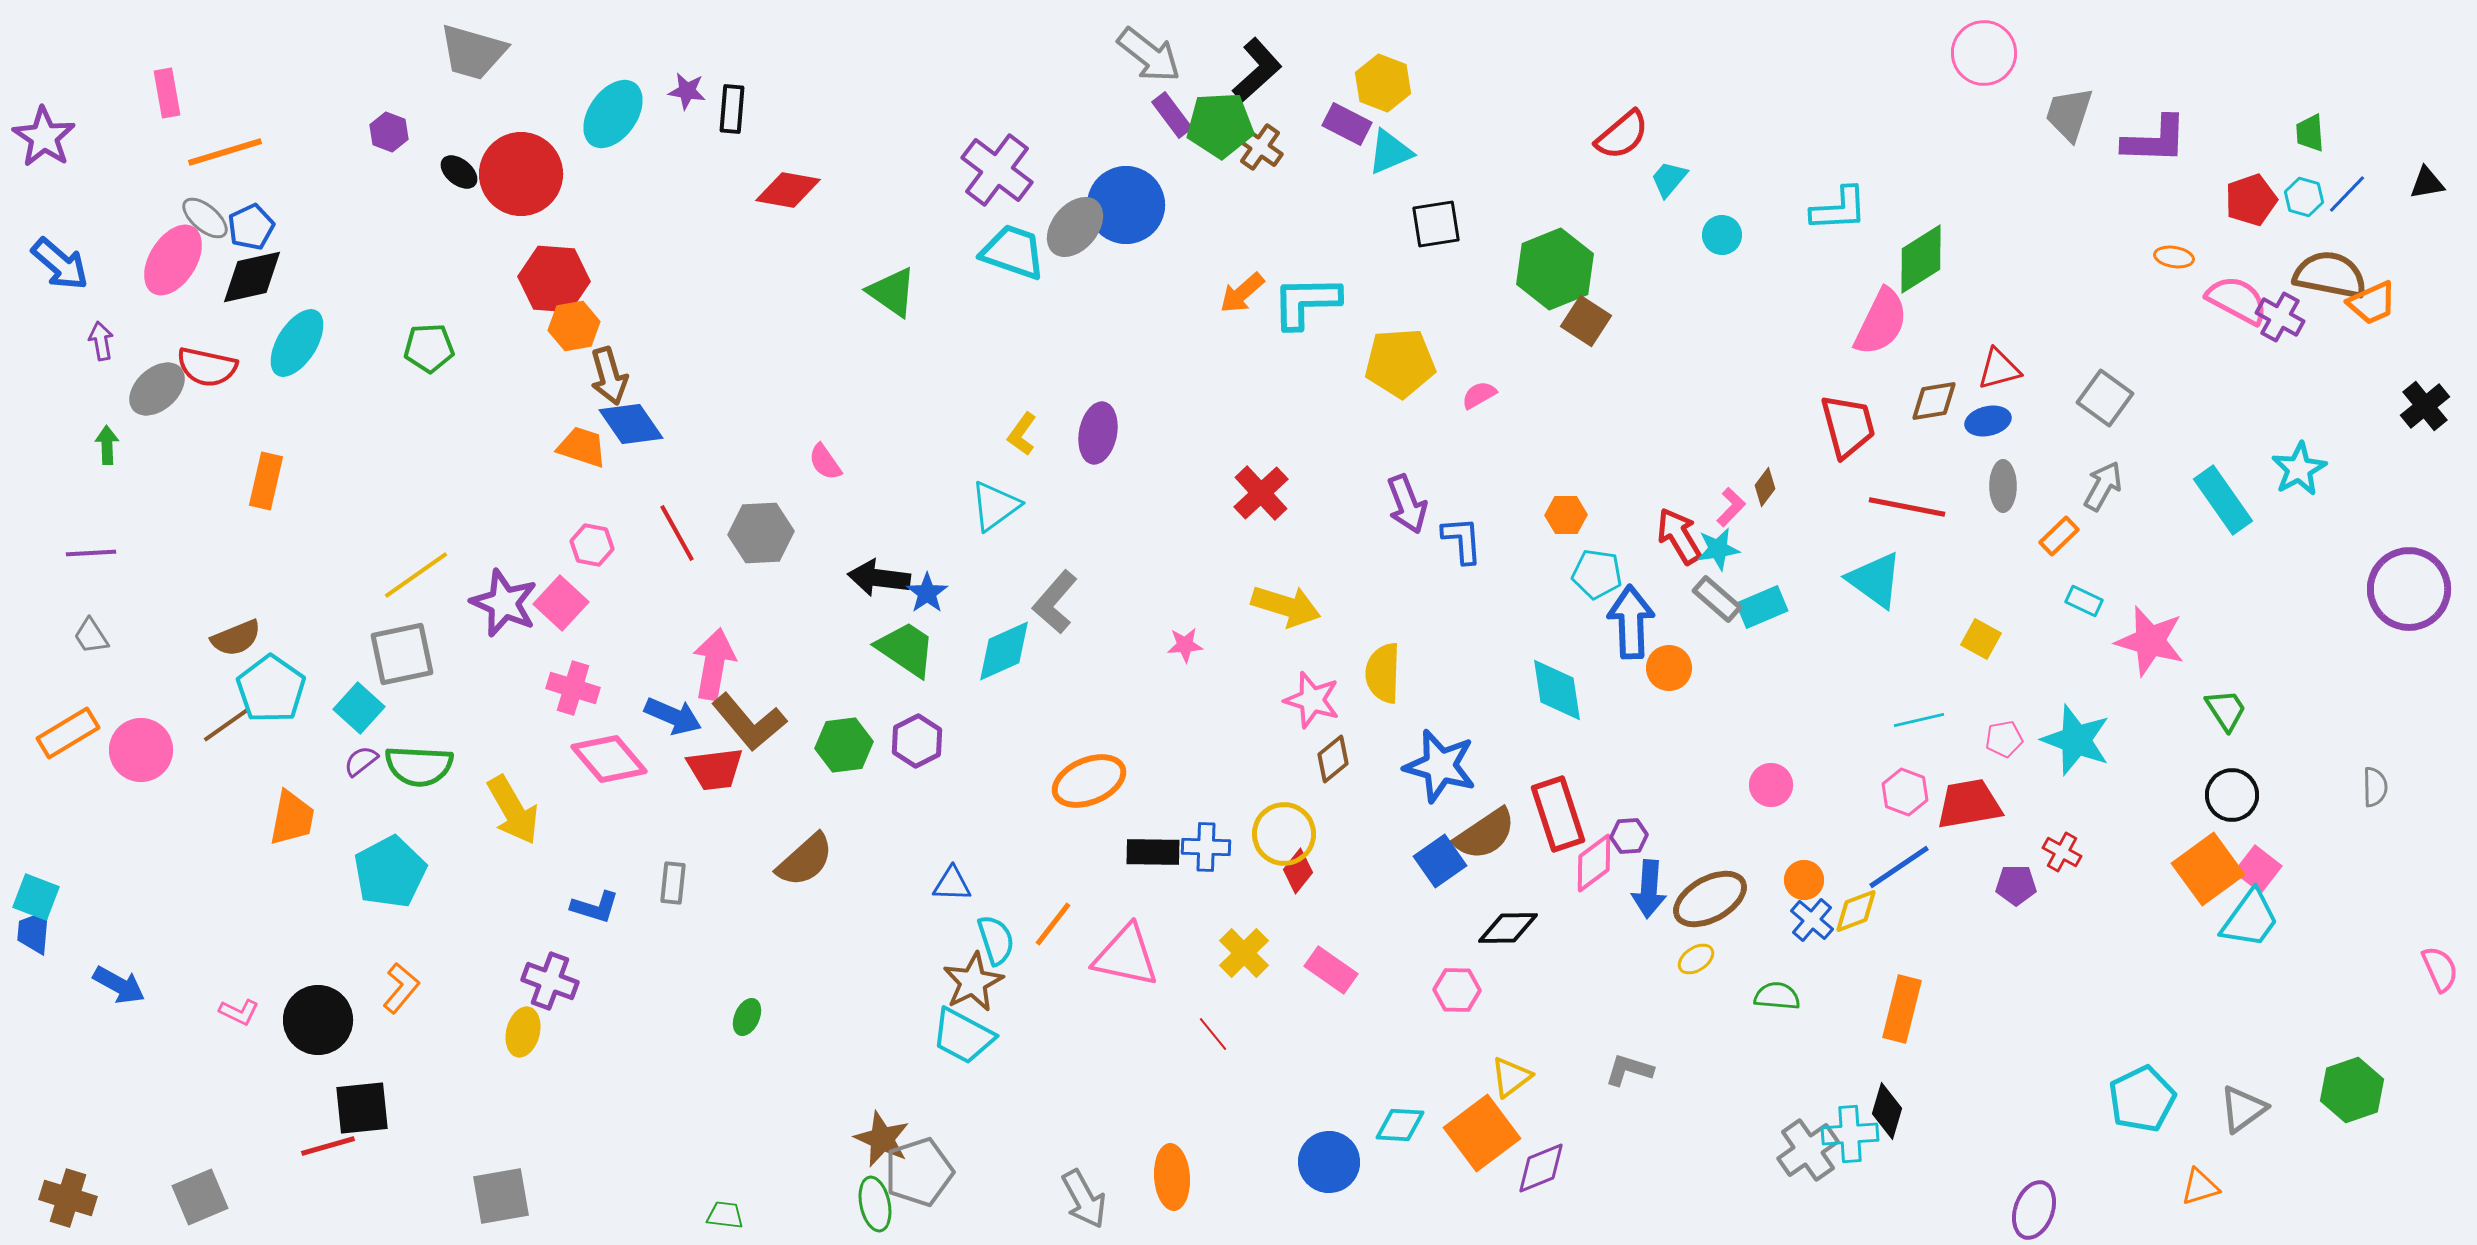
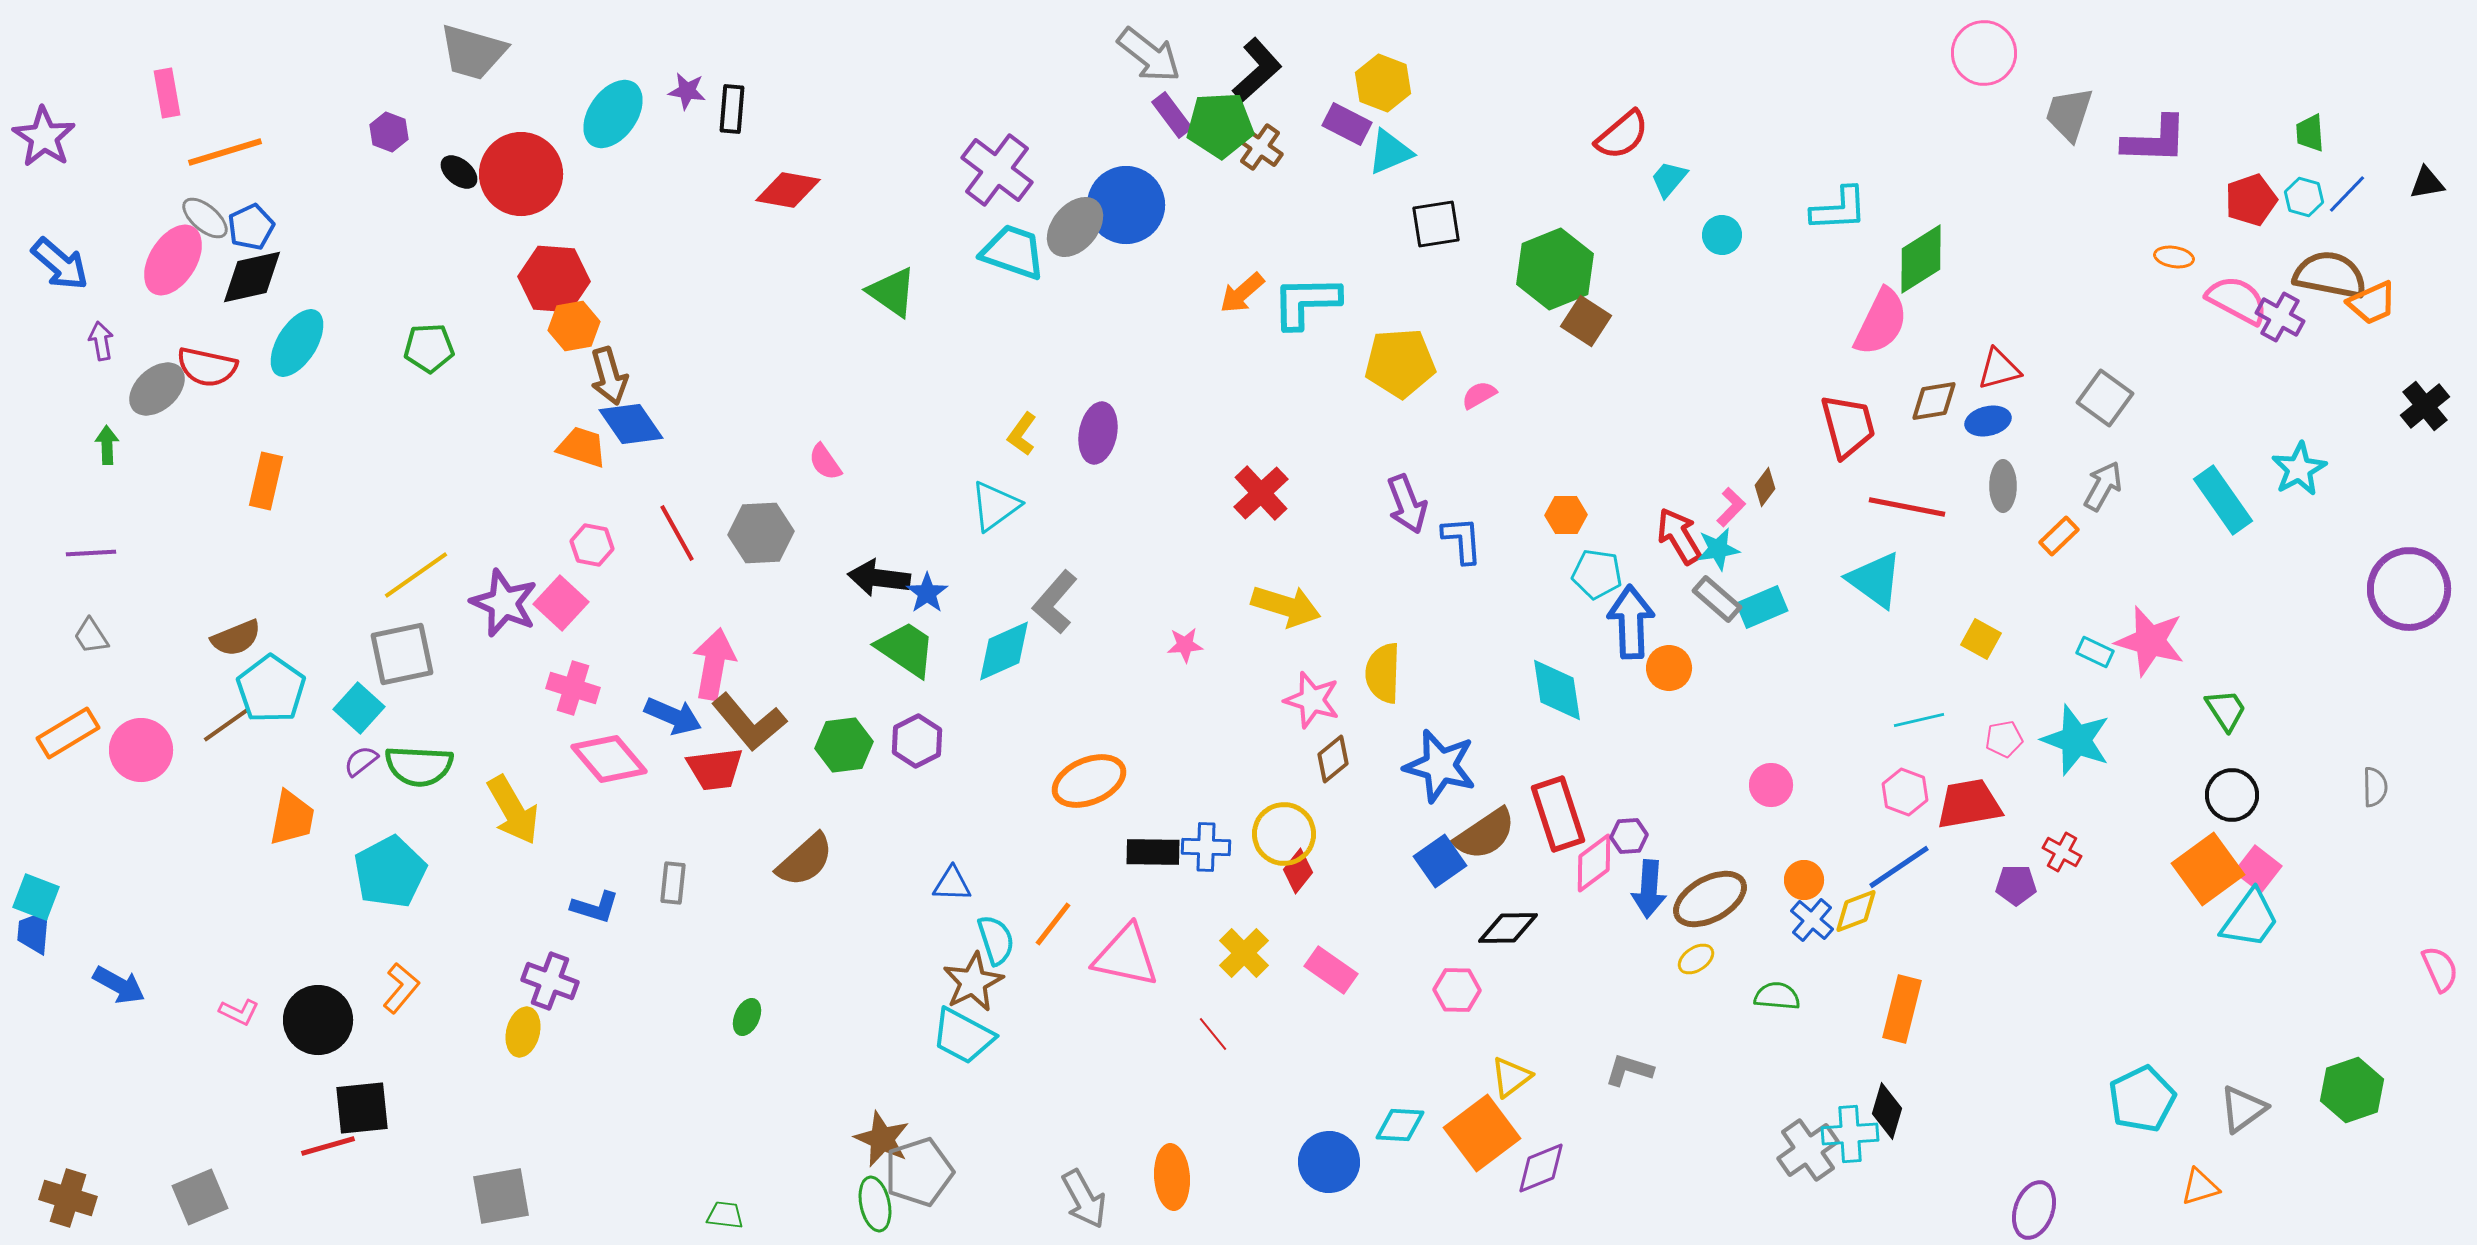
cyan rectangle at (2084, 601): moved 11 px right, 51 px down
